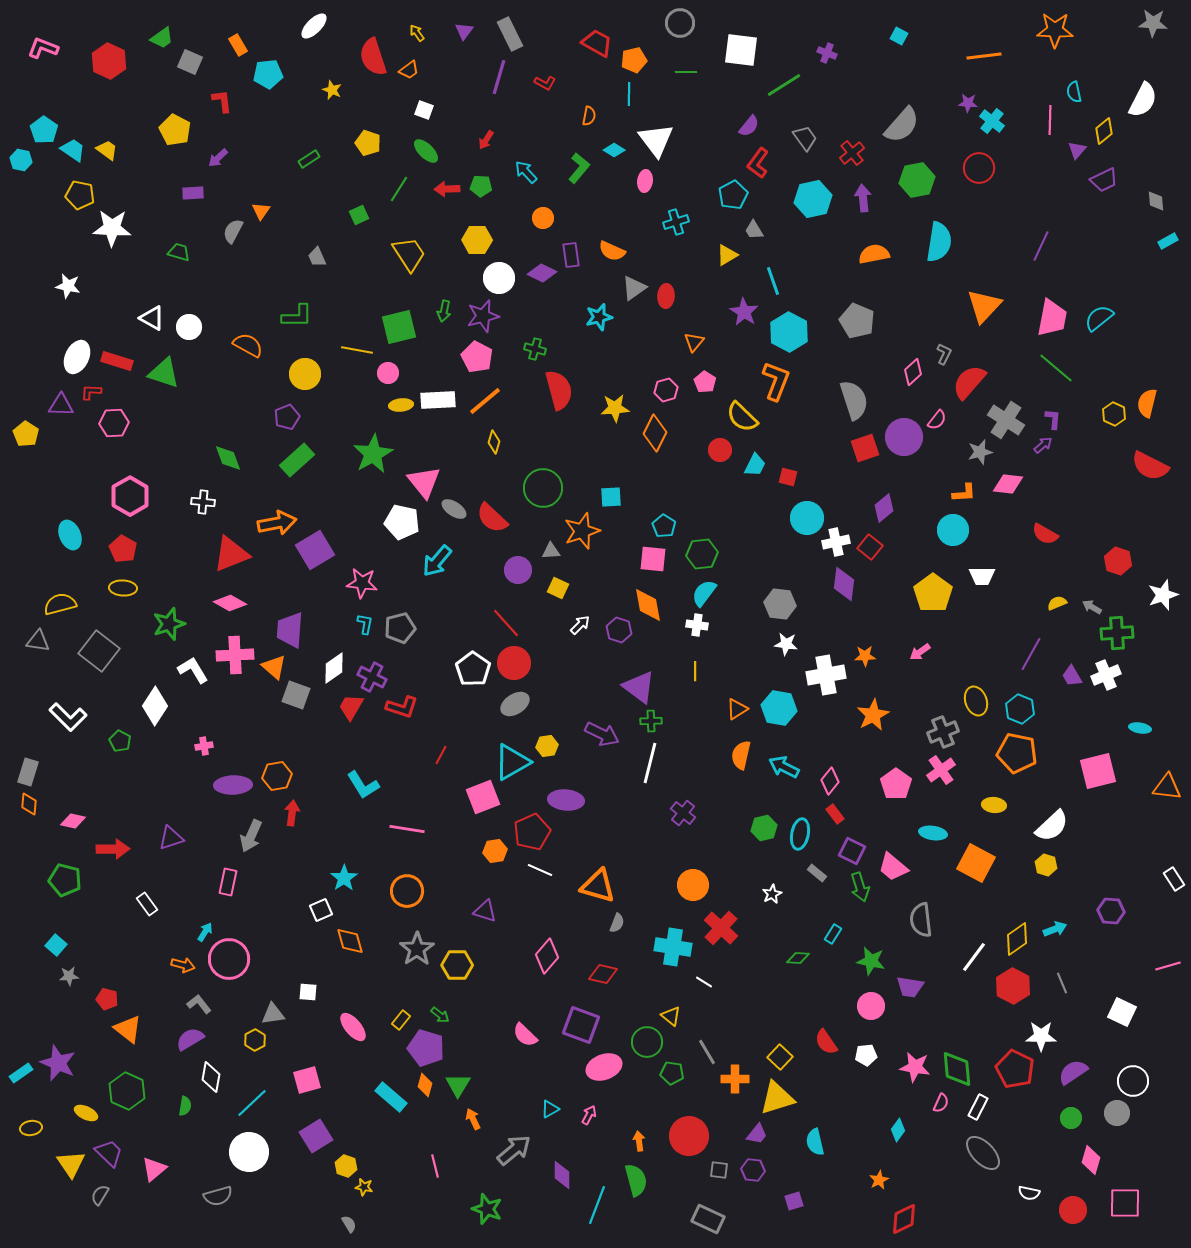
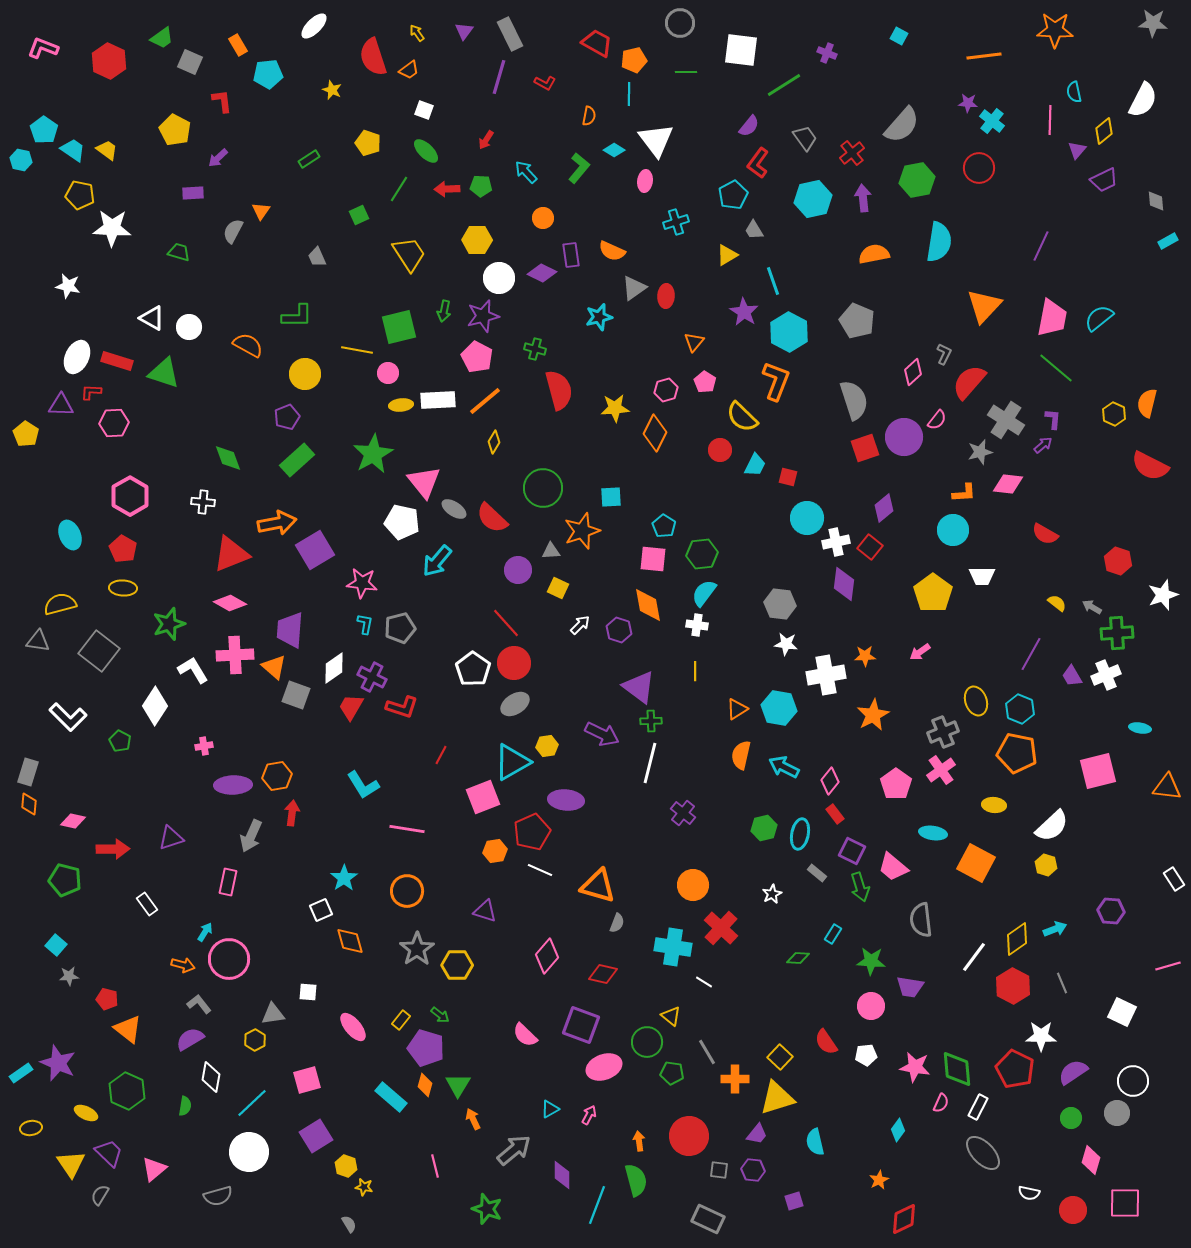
yellow diamond at (494, 442): rotated 15 degrees clockwise
yellow semicircle at (1057, 603): rotated 60 degrees clockwise
green star at (871, 961): rotated 8 degrees counterclockwise
